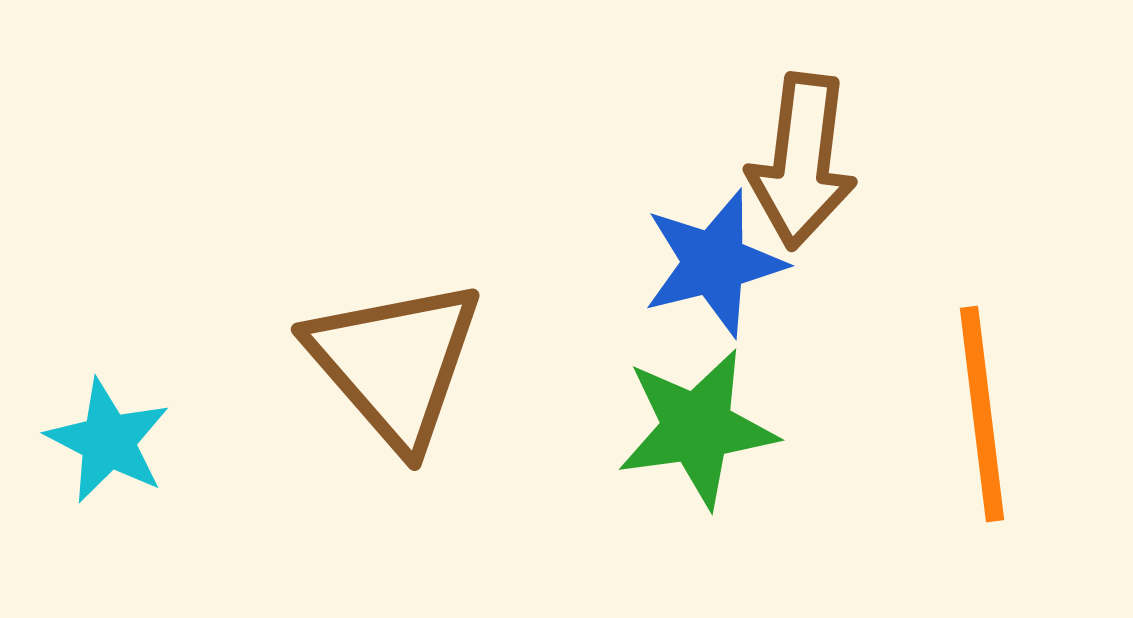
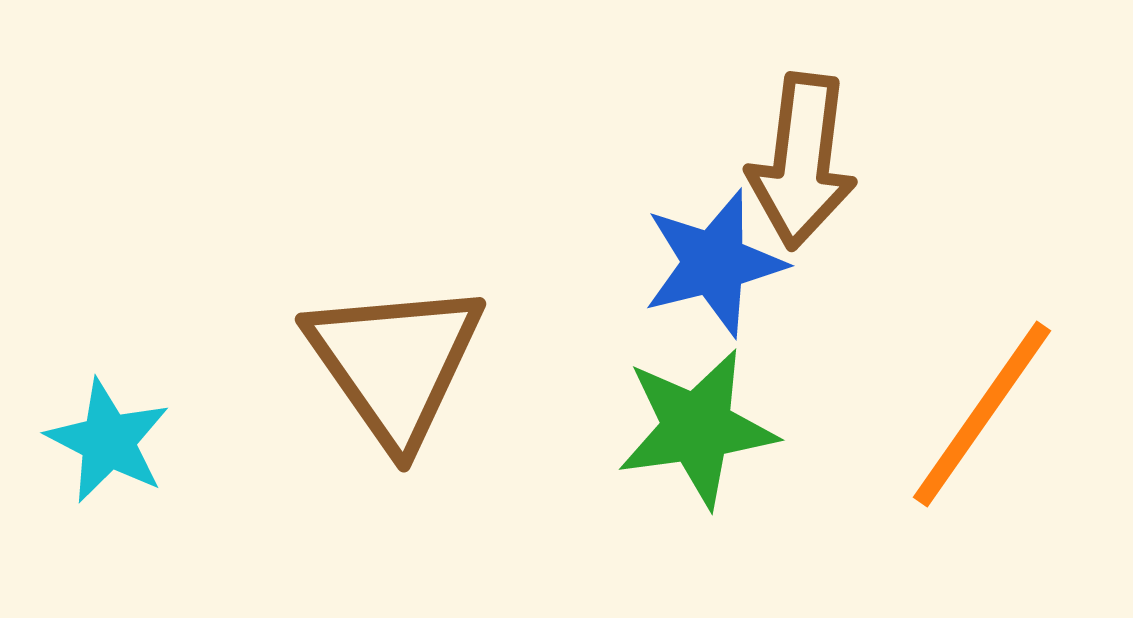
brown triangle: rotated 6 degrees clockwise
orange line: rotated 42 degrees clockwise
